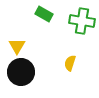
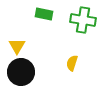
green rectangle: rotated 18 degrees counterclockwise
green cross: moved 1 px right, 1 px up
yellow semicircle: moved 2 px right
